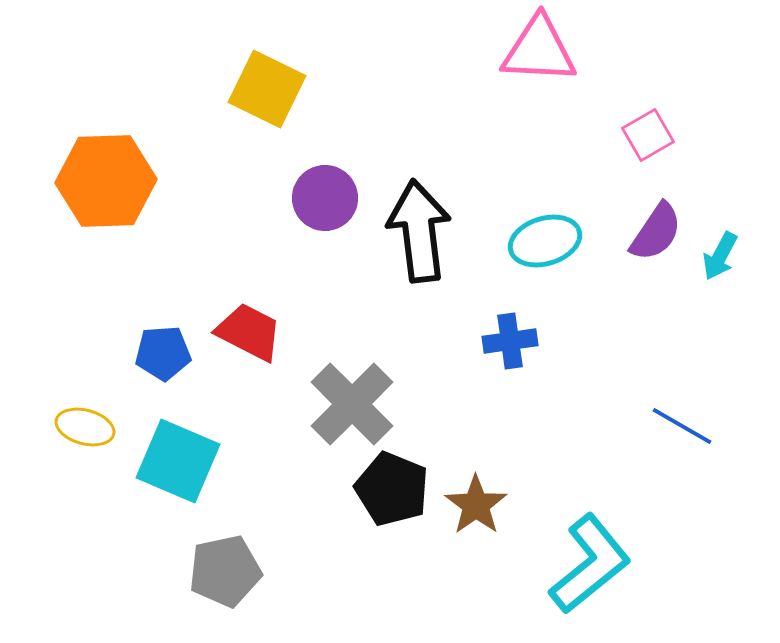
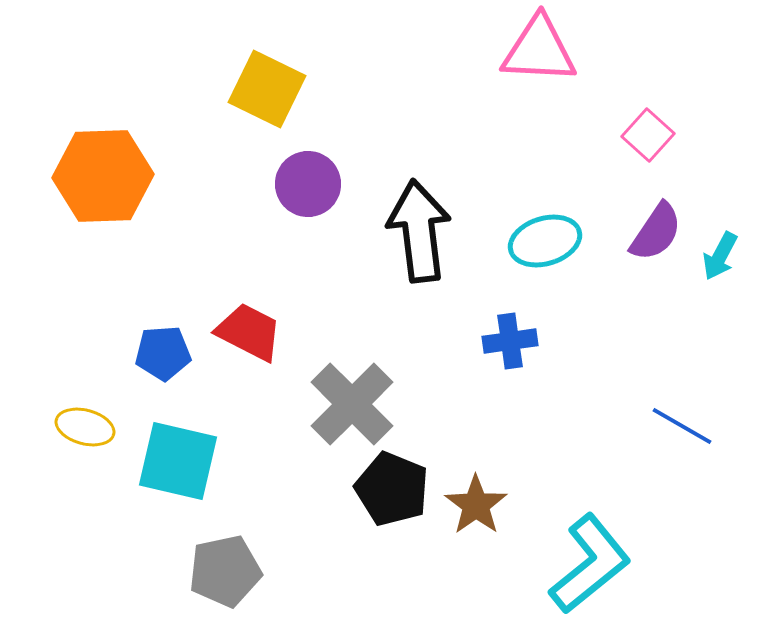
pink square: rotated 18 degrees counterclockwise
orange hexagon: moved 3 px left, 5 px up
purple circle: moved 17 px left, 14 px up
cyan square: rotated 10 degrees counterclockwise
